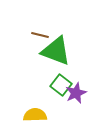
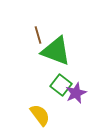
brown line: moved 2 px left; rotated 60 degrees clockwise
yellow semicircle: moved 5 px right; rotated 55 degrees clockwise
